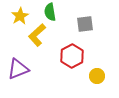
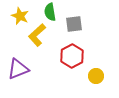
yellow star: rotated 18 degrees counterclockwise
gray square: moved 11 px left
yellow circle: moved 1 px left
